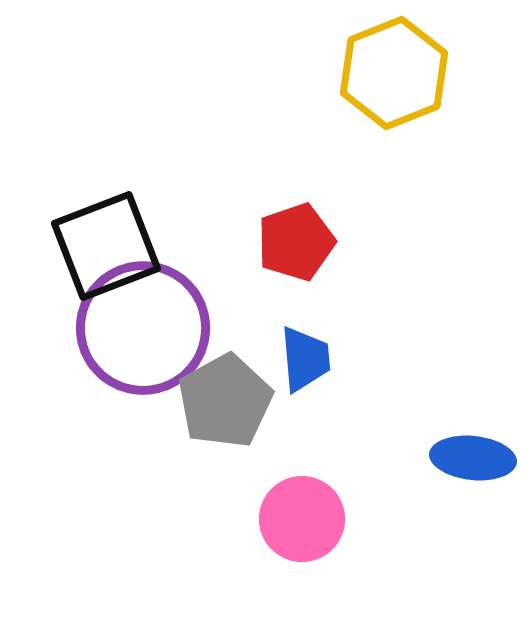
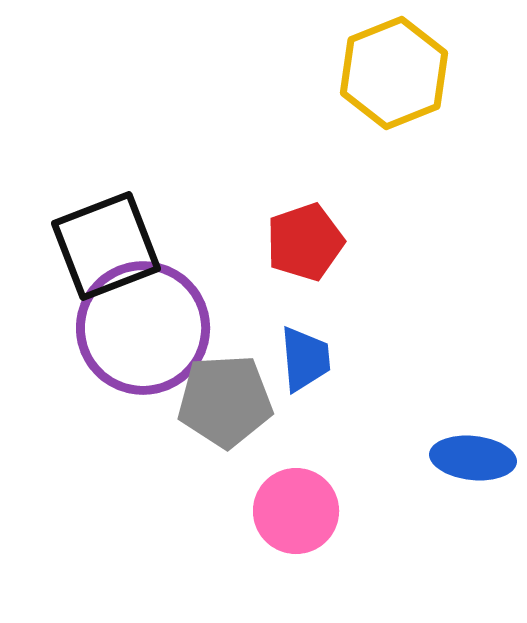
red pentagon: moved 9 px right
gray pentagon: rotated 26 degrees clockwise
pink circle: moved 6 px left, 8 px up
